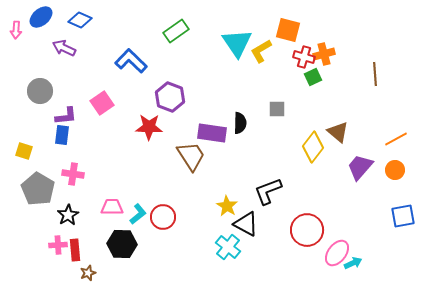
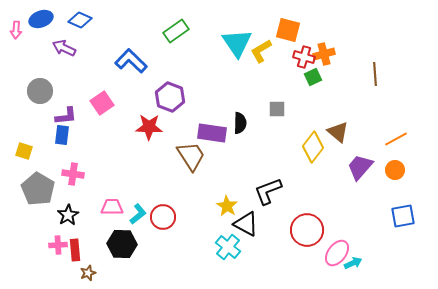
blue ellipse at (41, 17): moved 2 px down; rotated 20 degrees clockwise
